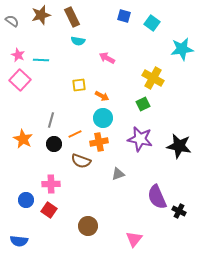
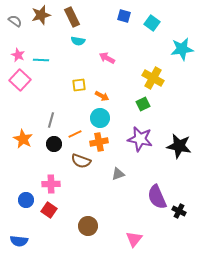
gray semicircle: moved 3 px right
cyan circle: moved 3 px left
